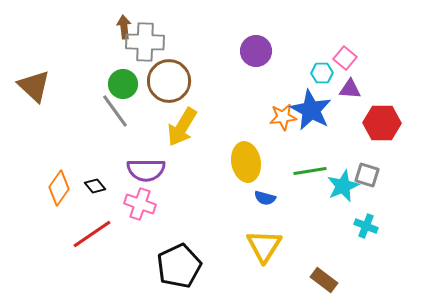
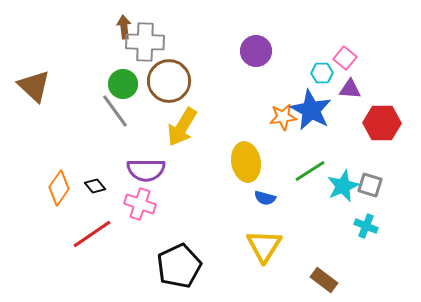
green line: rotated 24 degrees counterclockwise
gray square: moved 3 px right, 10 px down
